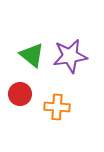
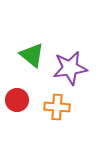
purple star: moved 12 px down
red circle: moved 3 px left, 6 px down
